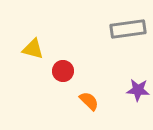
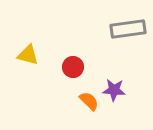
yellow triangle: moved 5 px left, 6 px down
red circle: moved 10 px right, 4 px up
purple star: moved 24 px left
